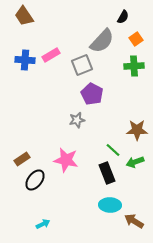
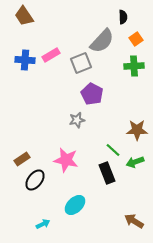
black semicircle: rotated 32 degrees counterclockwise
gray square: moved 1 px left, 2 px up
cyan ellipse: moved 35 px left; rotated 45 degrees counterclockwise
